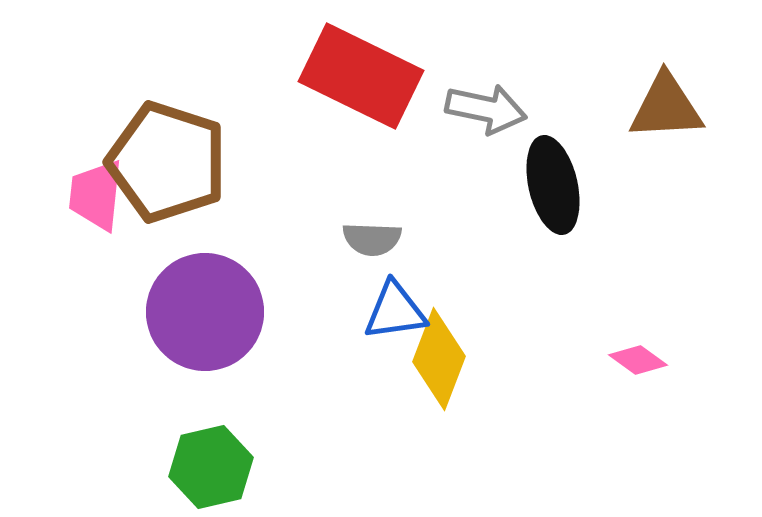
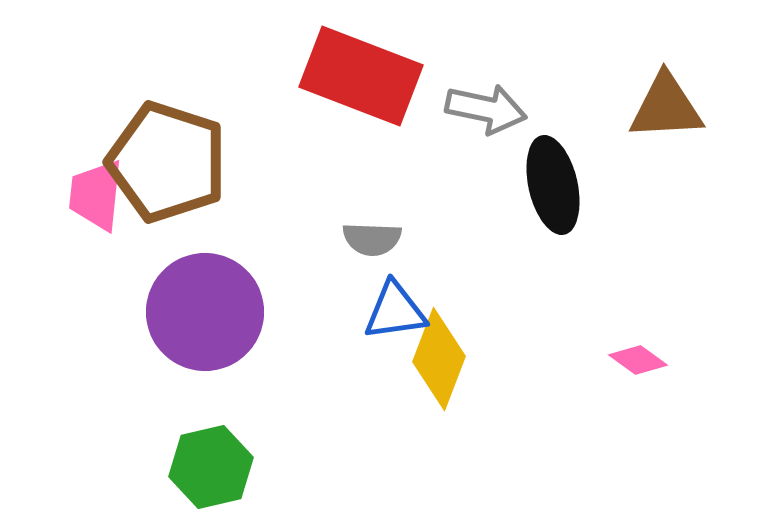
red rectangle: rotated 5 degrees counterclockwise
